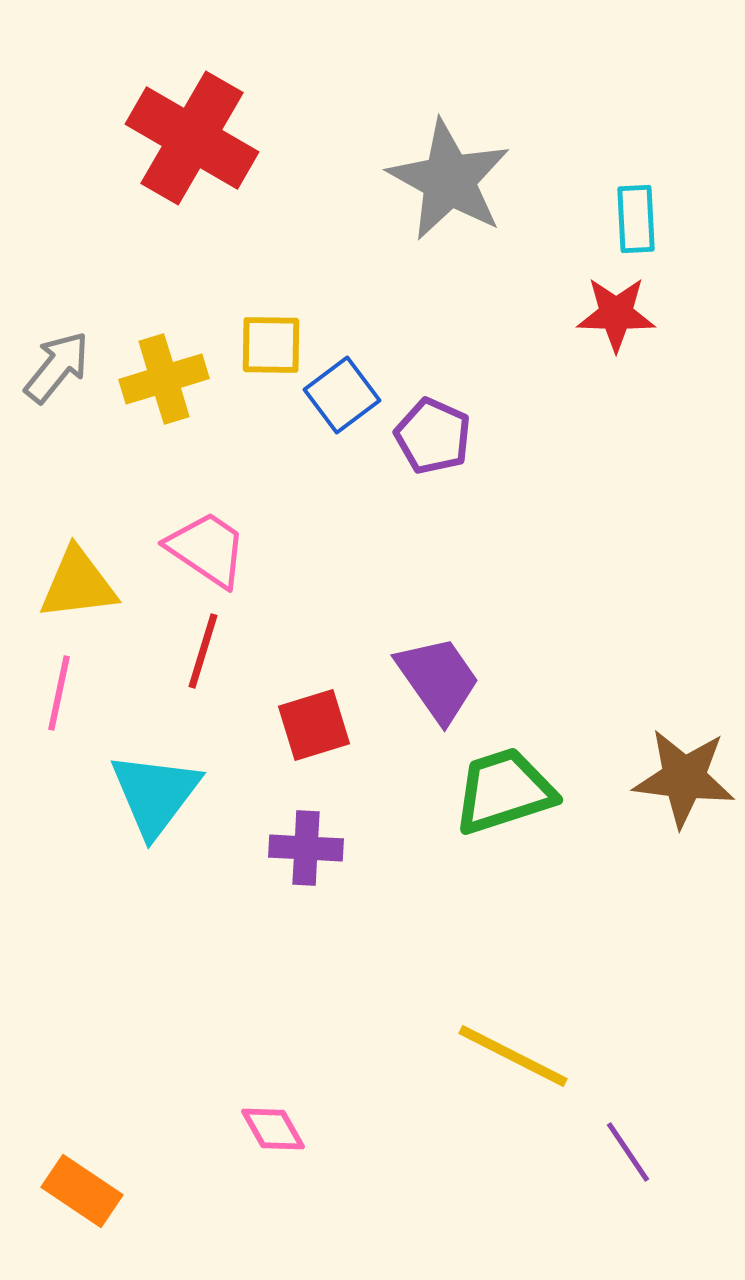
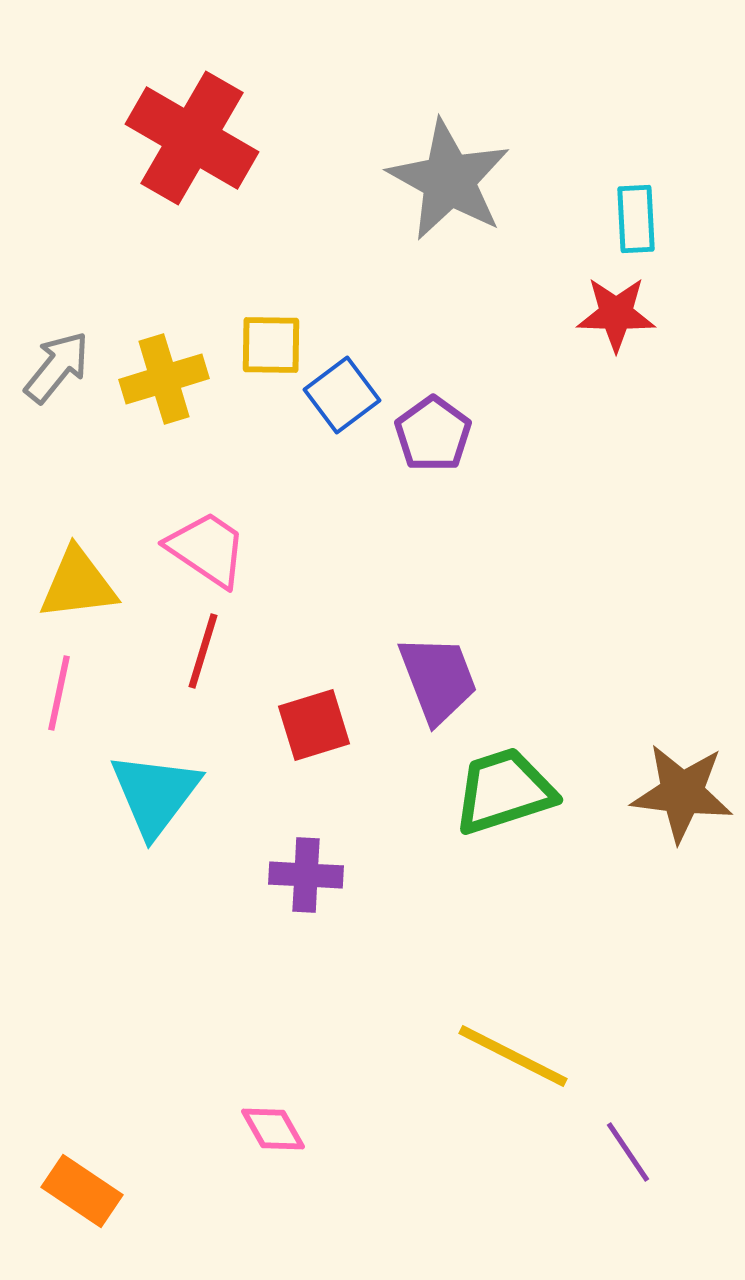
purple pentagon: moved 2 px up; rotated 12 degrees clockwise
purple trapezoid: rotated 14 degrees clockwise
brown star: moved 2 px left, 15 px down
purple cross: moved 27 px down
